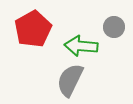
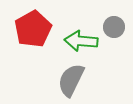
green arrow: moved 5 px up
gray semicircle: moved 1 px right
